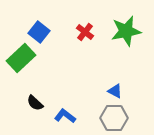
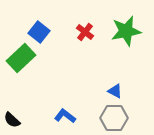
black semicircle: moved 23 px left, 17 px down
